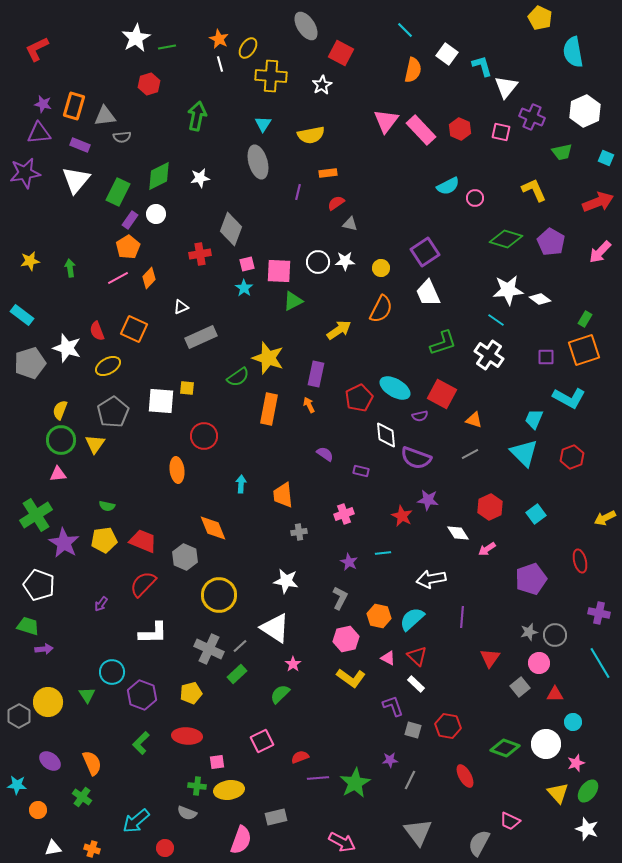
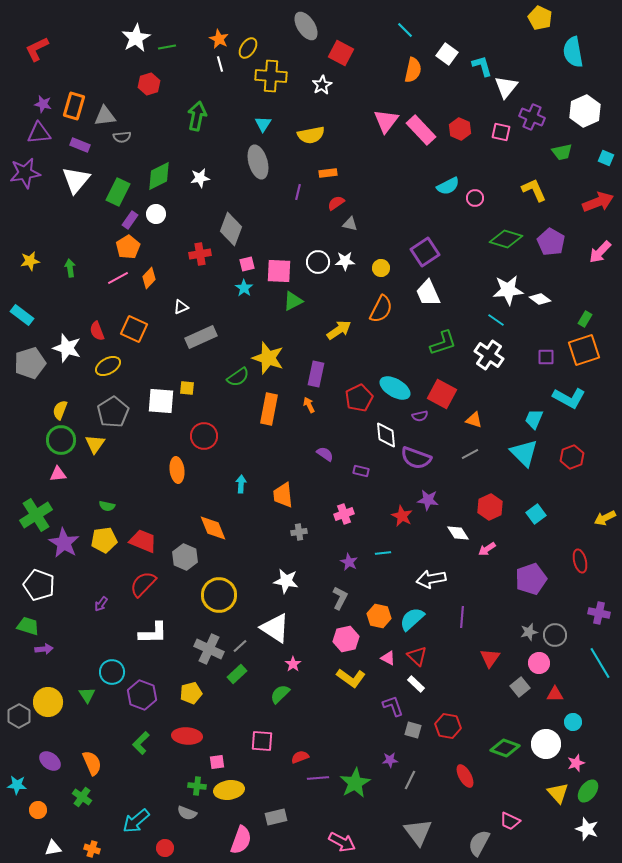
pink square at (262, 741): rotated 30 degrees clockwise
